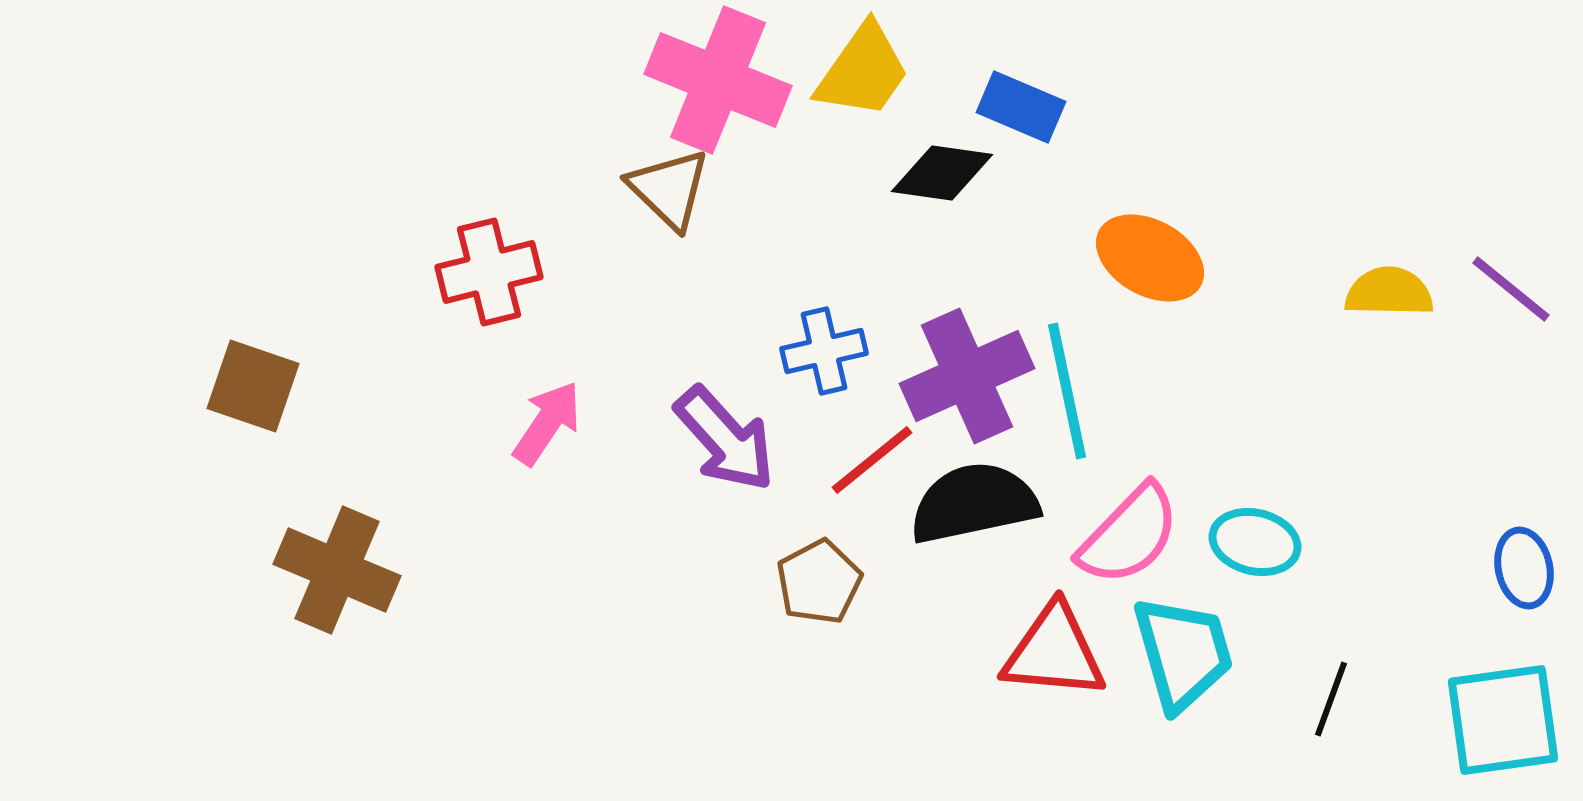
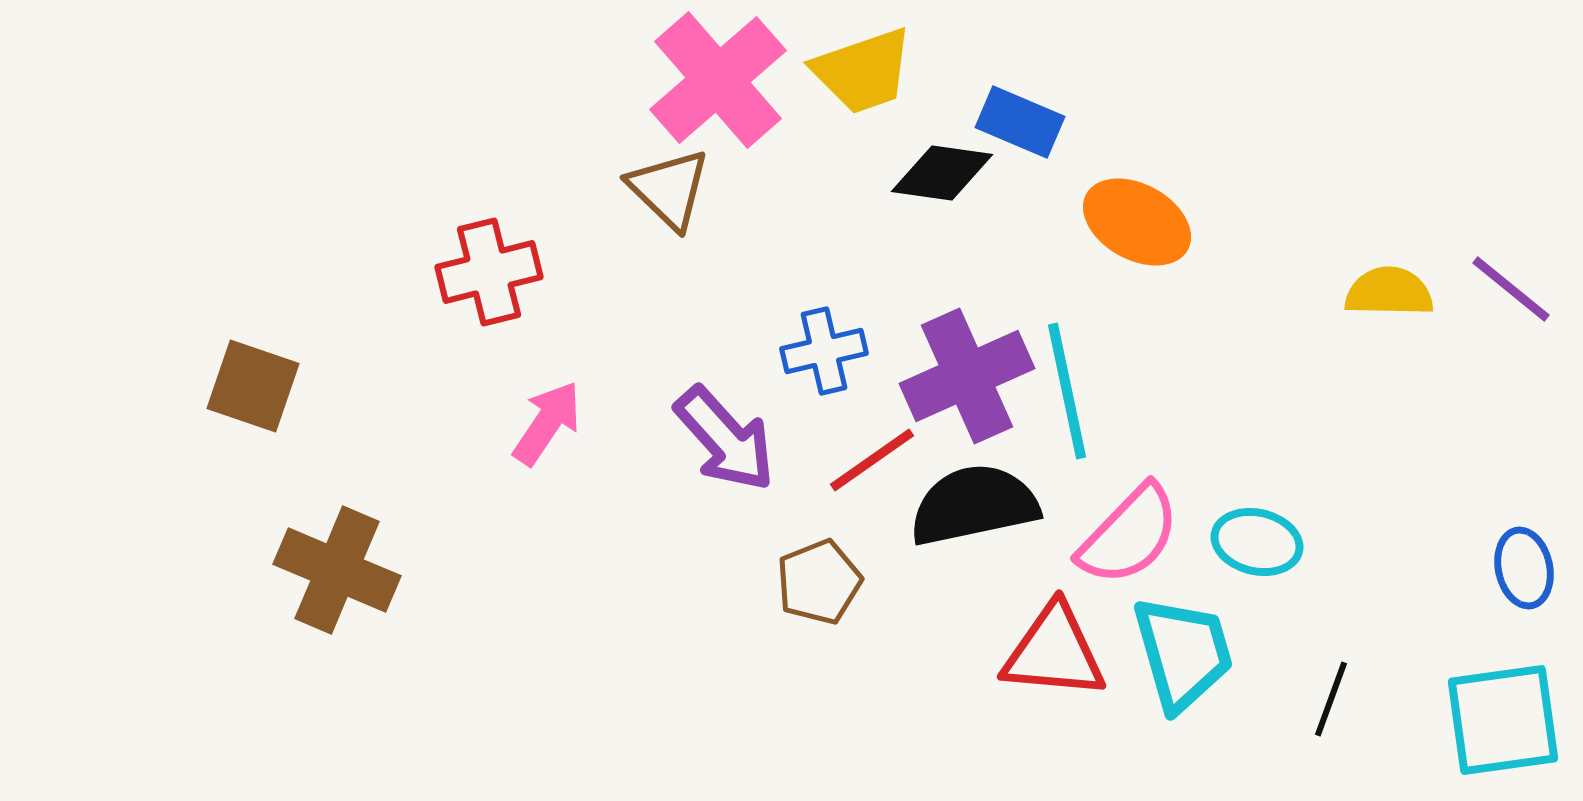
yellow trapezoid: rotated 36 degrees clockwise
pink cross: rotated 27 degrees clockwise
blue rectangle: moved 1 px left, 15 px down
orange ellipse: moved 13 px left, 36 px up
red line: rotated 4 degrees clockwise
black semicircle: moved 2 px down
cyan ellipse: moved 2 px right
brown pentagon: rotated 6 degrees clockwise
